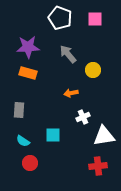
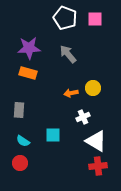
white pentagon: moved 5 px right
purple star: moved 1 px right, 1 px down
yellow circle: moved 18 px down
white triangle: moved 8 px left, 5 px down; rotated 40 degrees clockwise
red circle: moved 10 px left
